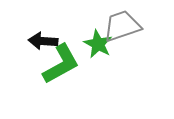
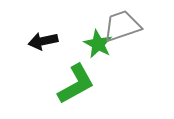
black arrow: rotated 16 degrees counterclockwise
green L-shape: moved 15 px right, 20 px down
